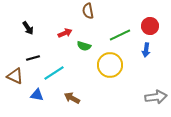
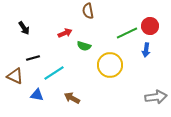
black arrow: moved 4 px left
green line: moved 7 px right, 2 px up
